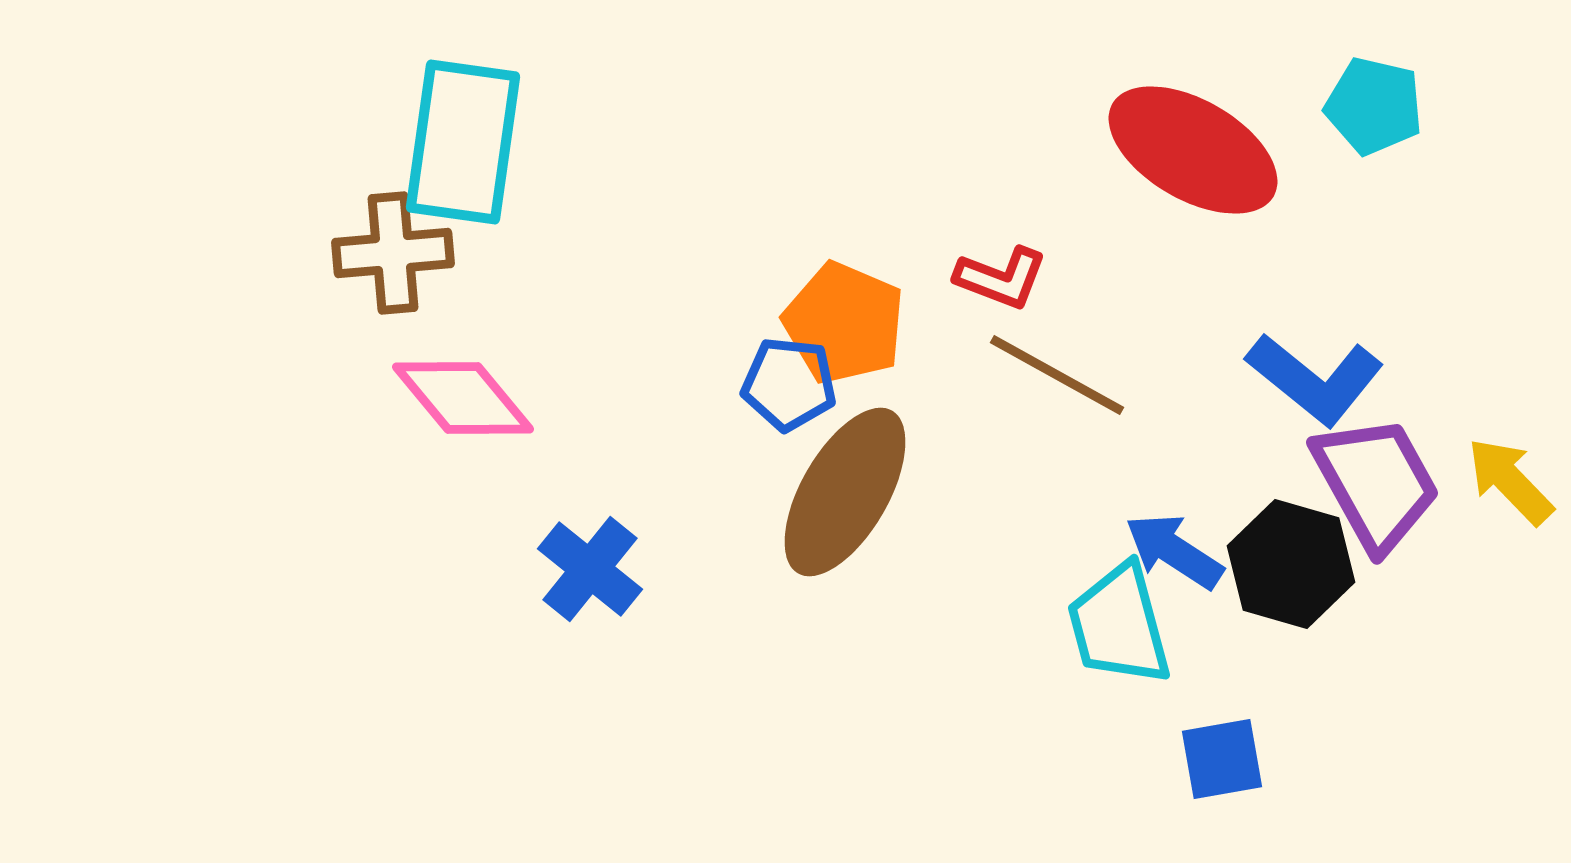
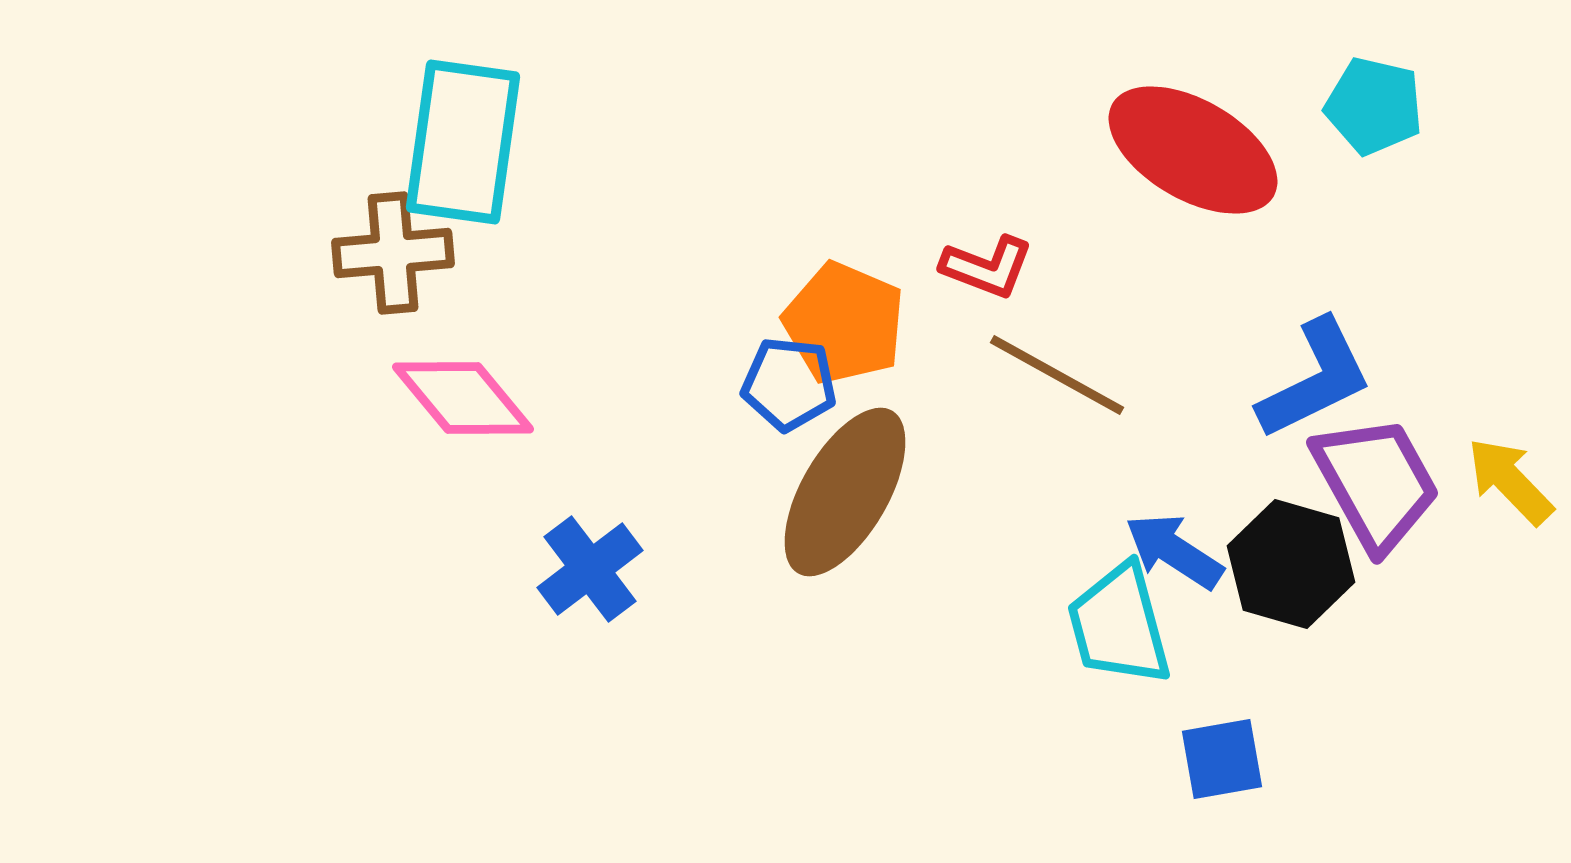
red L-shape: moved 14 px left, 11 px up
blue L-shape: rotated 65 degrees counterclockwise
blue cross: rotated 14 degrees clockwise
